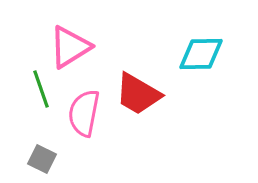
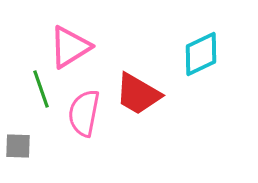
cyan diamond: rotated 24 degrees counterclockwise
gray square: moved 24 px left, 13 px up; rotated 24 degrees counterclockwise
